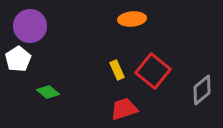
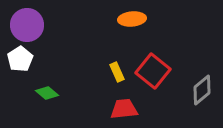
purple circle: moved 3 px left, 1 px up
white pentagon: moved 2 px right
yellow rectangle: moved 2 px down
green diamond: moved 1 px left, 1 px down
red trapezoid: rotated 12 degrees clockwise
